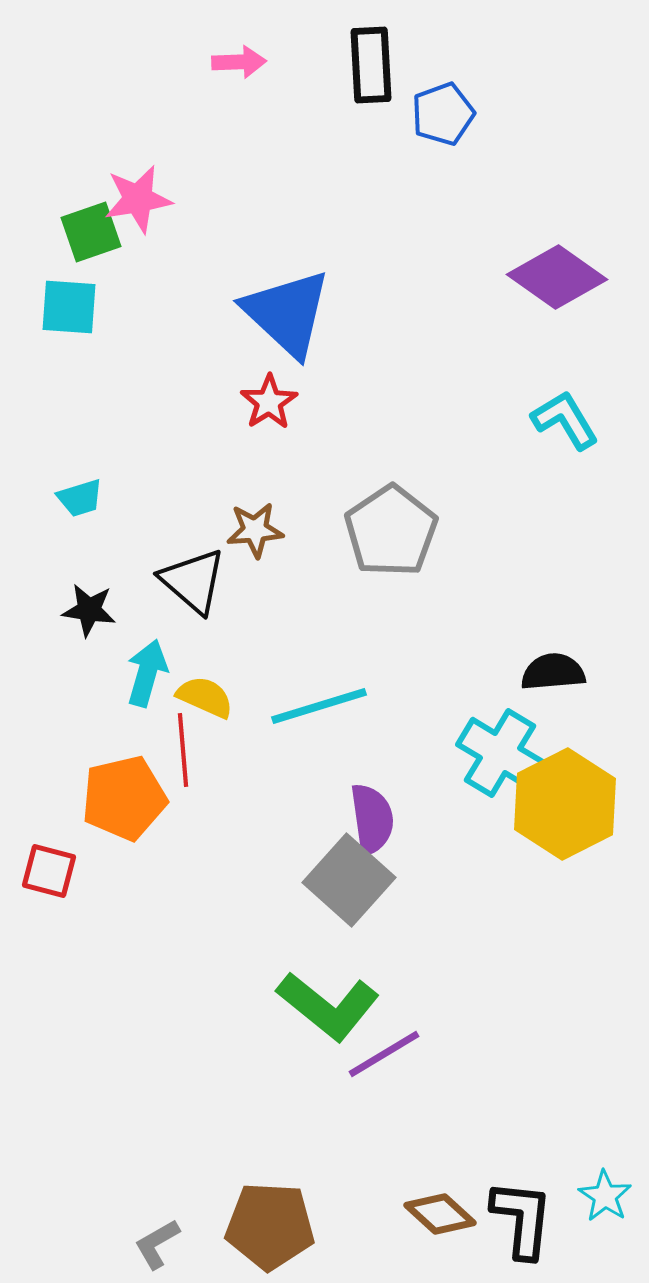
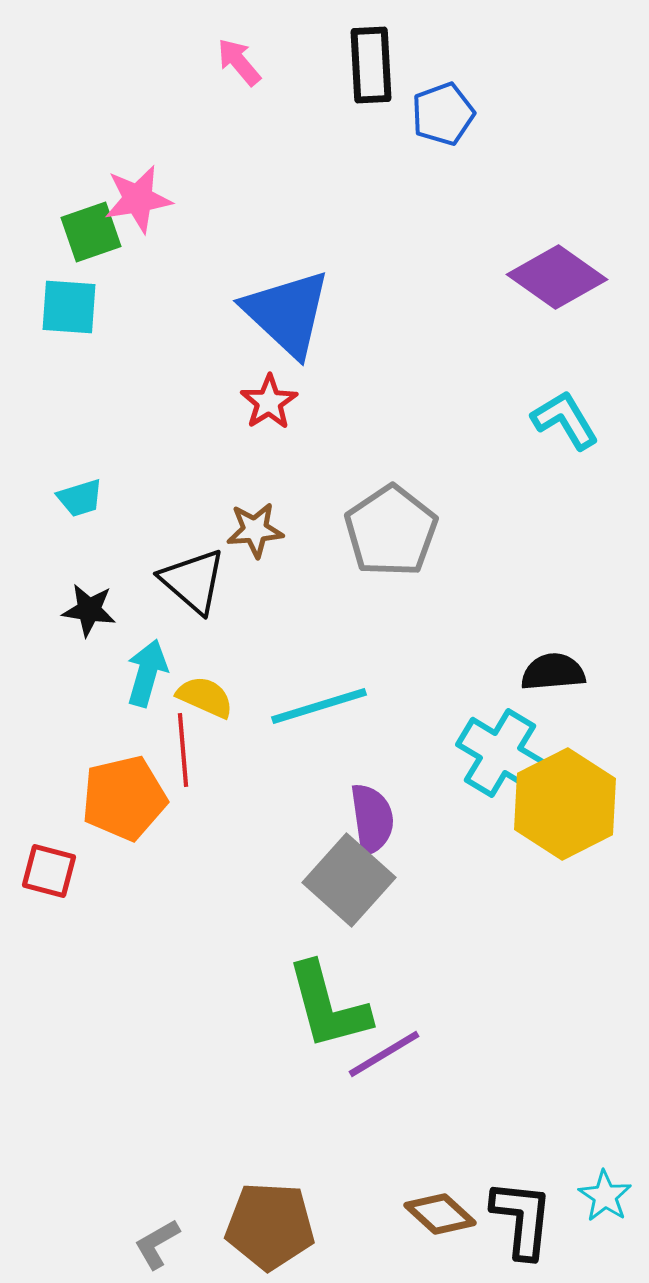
pink arrow: rotated 128 degrees counterclockwise
green L-shape: rotated 36 degrees clockwise
